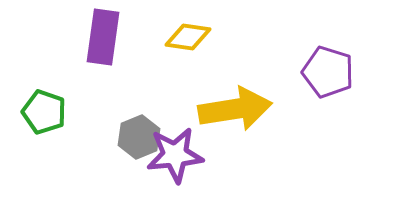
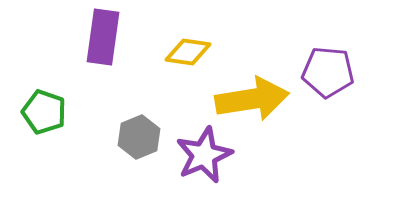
yellow diamond: moved 15 px down
purple pentagon: rotated 12 degrees counterclockwise
yellow arrow: moved 17 px right, 10 px up
purple star: moved 29 px right; rotated 18 degrees counterclockwise
